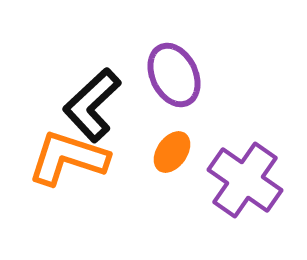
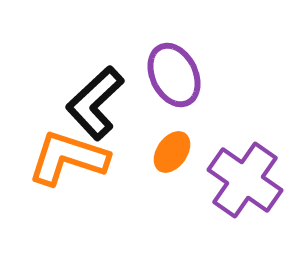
black L-shape: moved 3 px right, 2 px up
